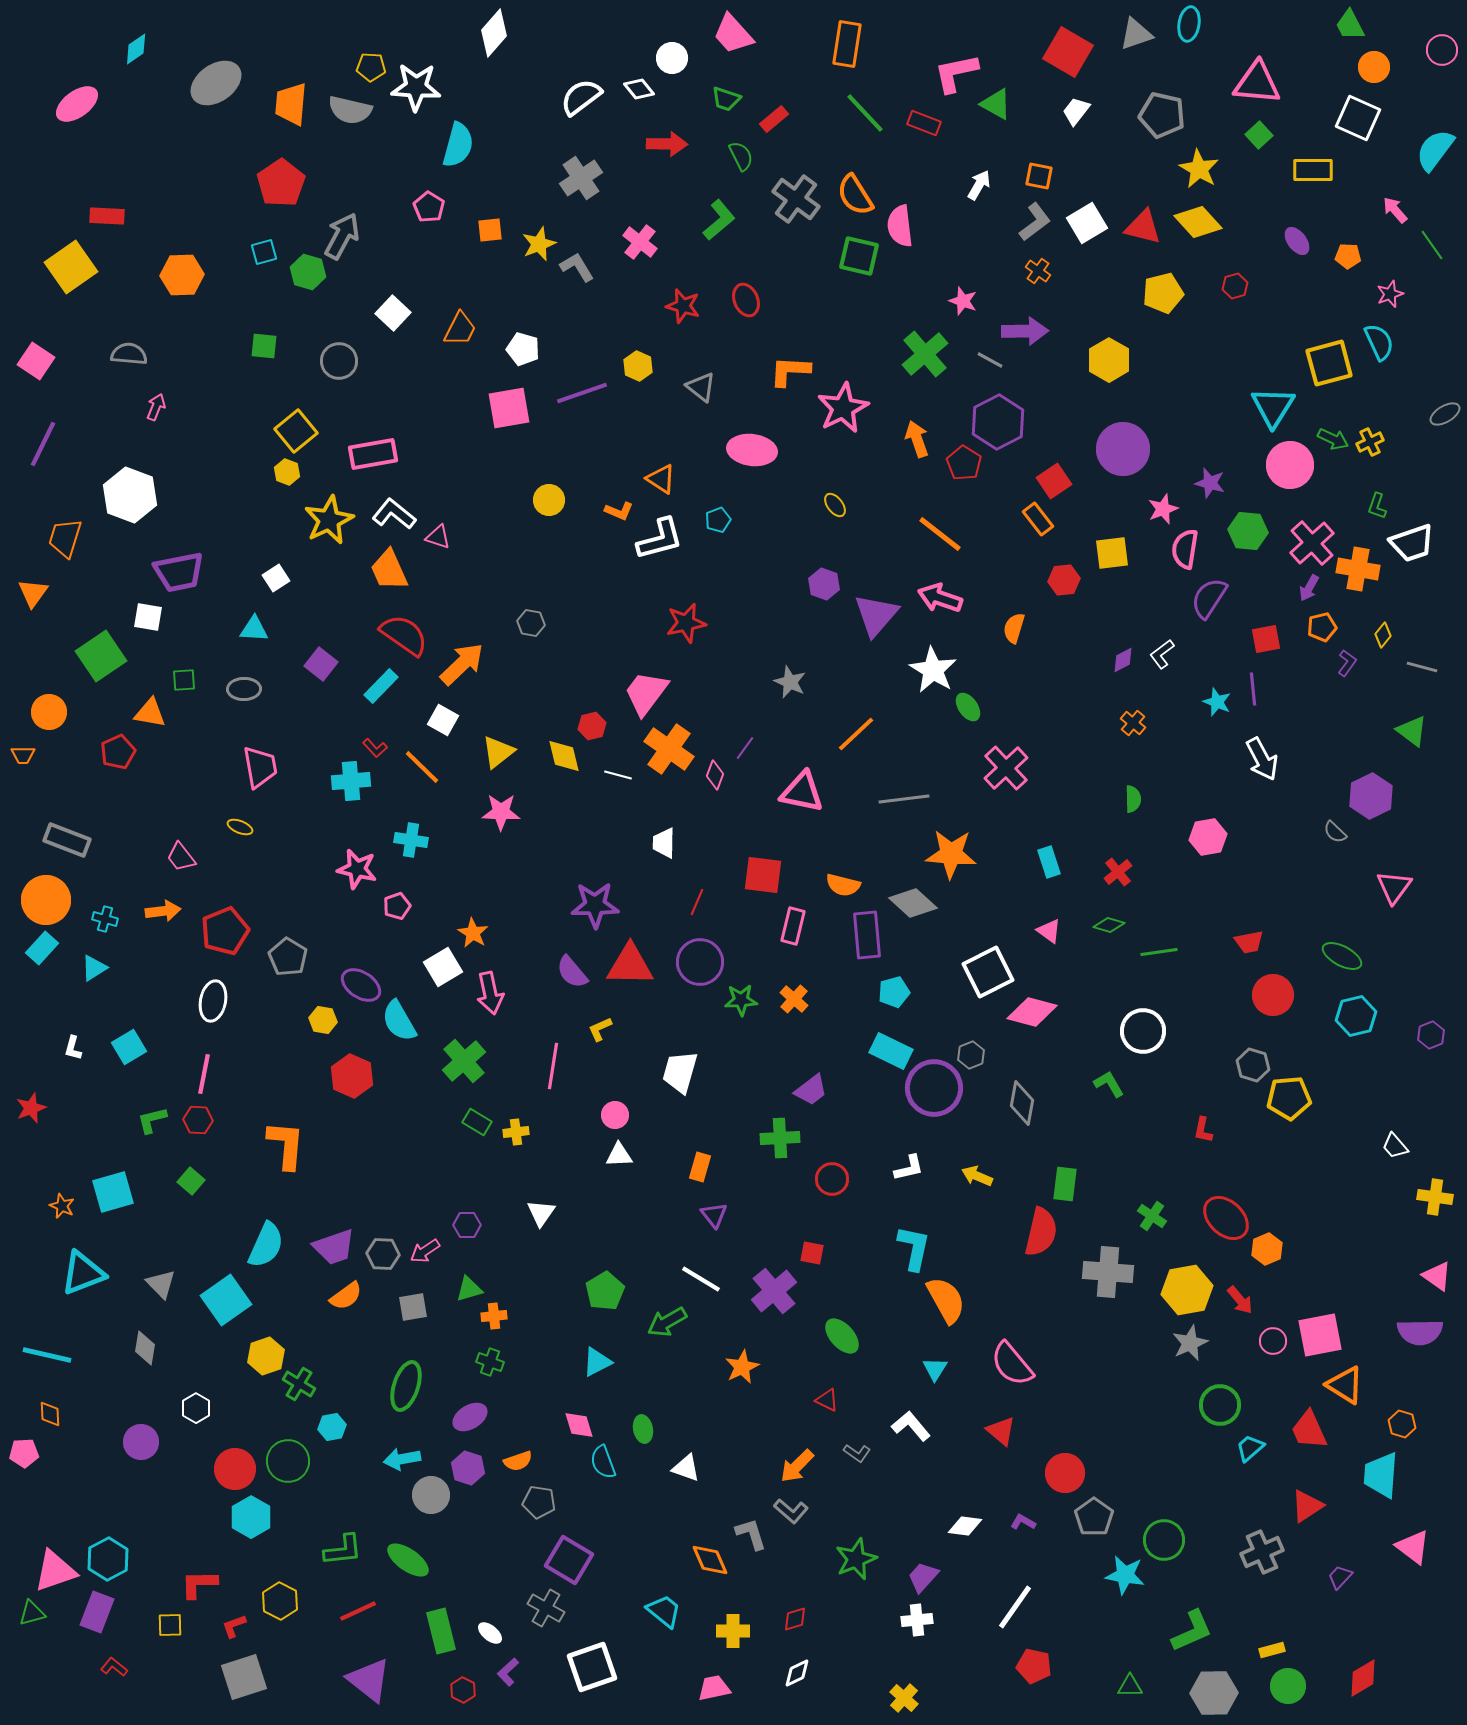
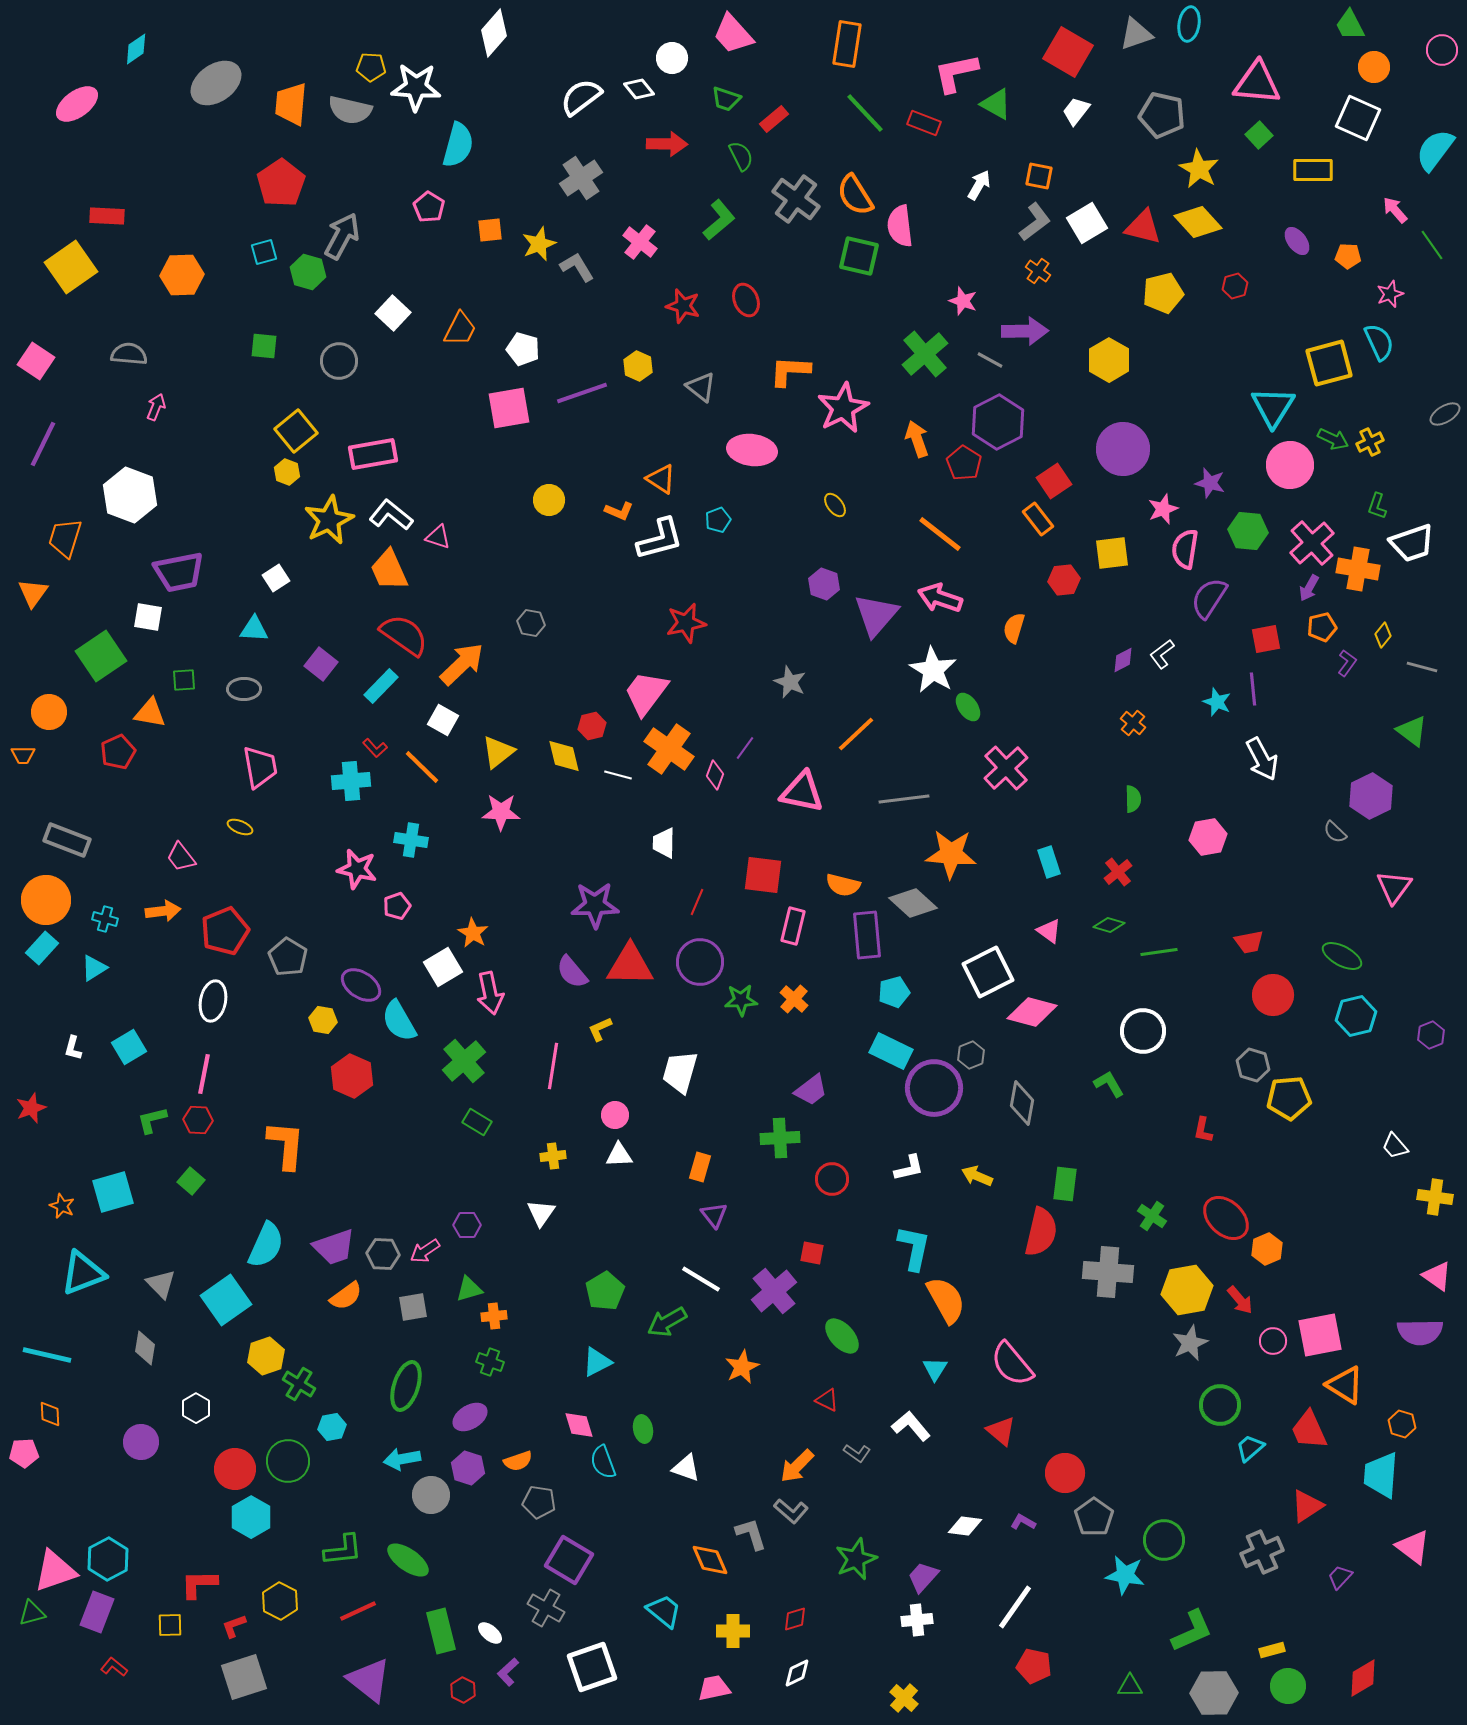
white L-shape at (394, 514): moved 3 px left, 1 px down
yellow cross at (516, 1132): moved 37 px right, 24 px down
